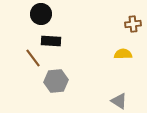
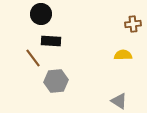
yellow semicircle: moved 1 px down
